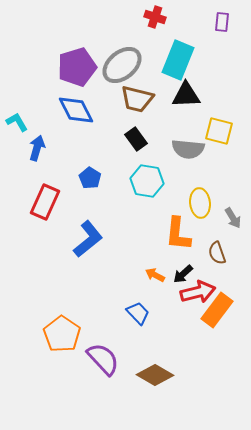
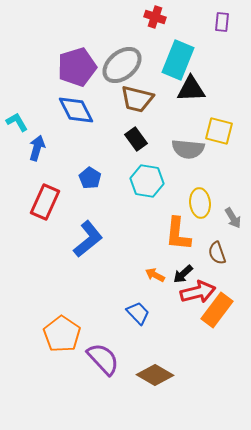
black triangle: moved 5 px right, 6 px up
